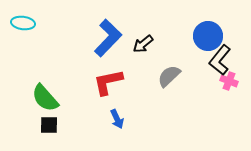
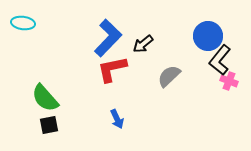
red L-shape: moved 4 px right, 13 px up
black square: rotated 12 degrees counterclockwise
